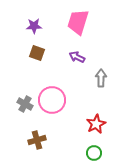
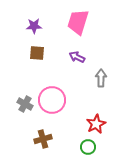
brown square: rotated 14 degrees counterclockwise
brown cross: moved 6 px right, 1 px up
green circle: moved 6 px left, 6 px up
